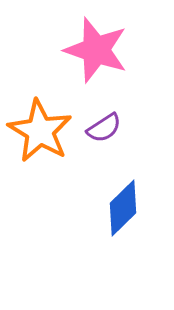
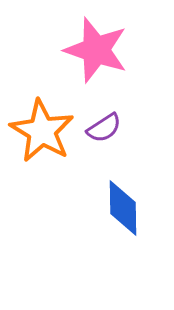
orange star: moved 2 px right
blue diamond: rotated 46 degrees counterclockwise
